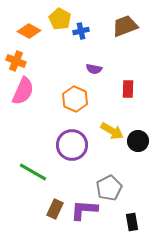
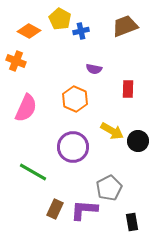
pink semicircle: moved 3 px right, 17 px down
purple circle: moved 1 px right, 2 px down
